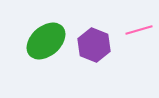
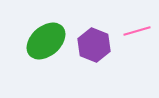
pink line: moved 2 px left, 1 px down
